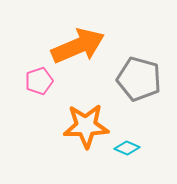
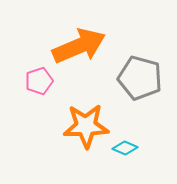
orange arrow: moved 1 px right
gray pentagon: moved 1 px right, 1 px up
cyan diamond: moved 2 px left
